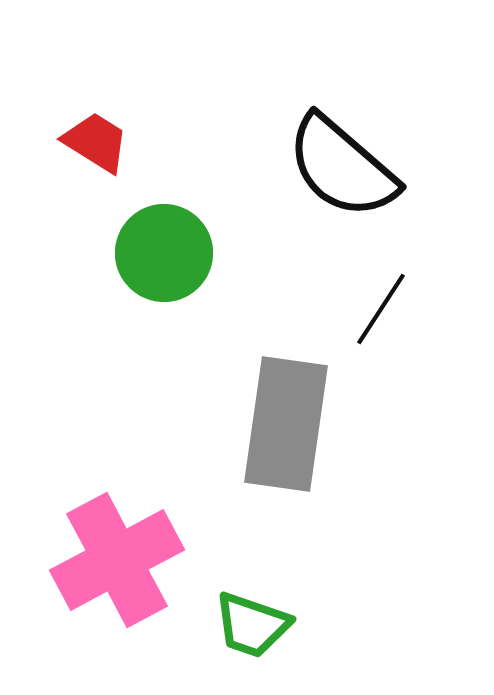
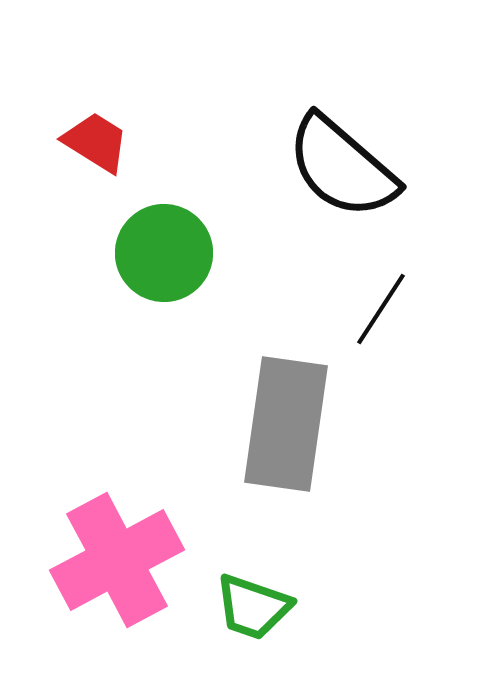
green trapezoid: moved 1 px right, 18 px up
